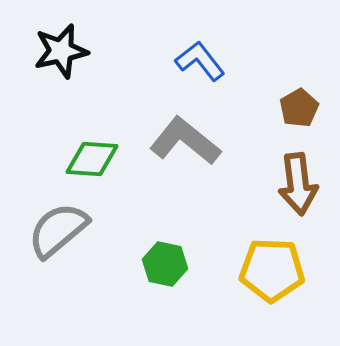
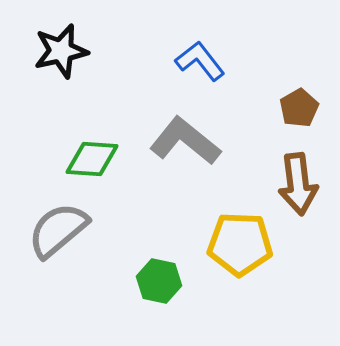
green hexagon: moved 6 px left, 17 px down
yellow pentagon: moved 32 px left, 26 px up
